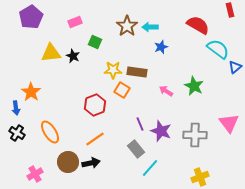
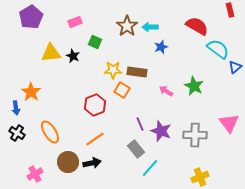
red semicircle: moved 1 px left, 1 px down
black arrow: moved 1 px right
